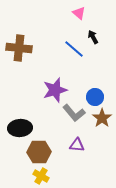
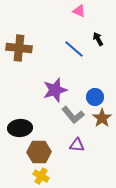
pink triangle: moved 2 px up; rotated 16 degrees counterclockwise
black arrow: moved 5 px right, 2 px down
gray L-shape: moved 1 px left, 2 px down
